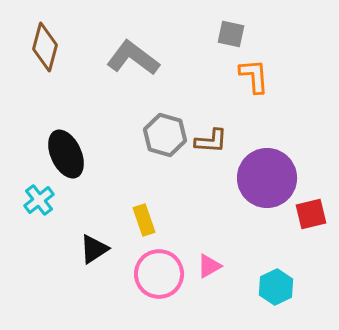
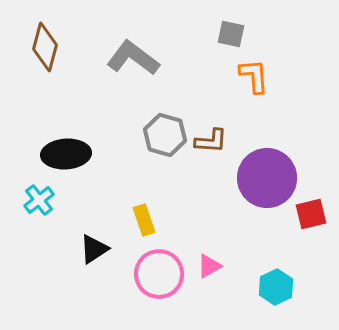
black ellipse: rotated 69 degrees counterclockwise
